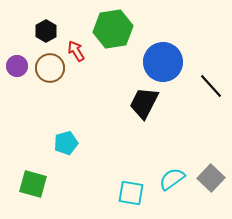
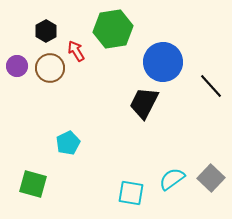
cyan pentagon: moved 2 px right; rotated 10 degrees counterclockwise
